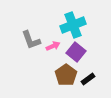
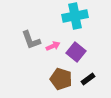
cyan cross: moved 2 px right, 9 px up; rotated 10 degrees clockwise
brown pentagon: moved 5 px left, 4 px down; rotated 20 degrees counterclockwise
